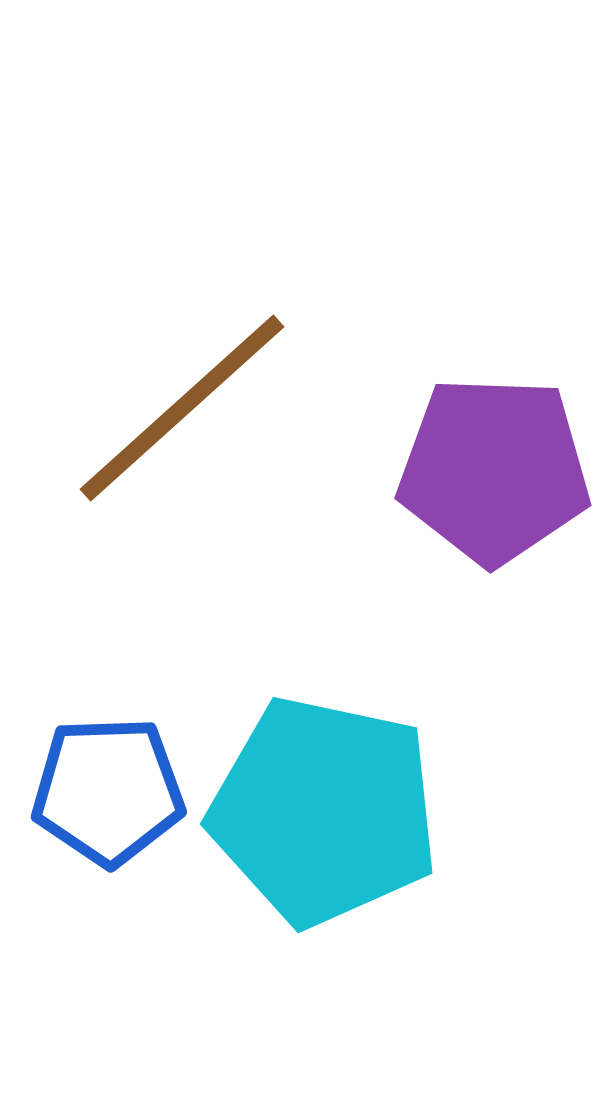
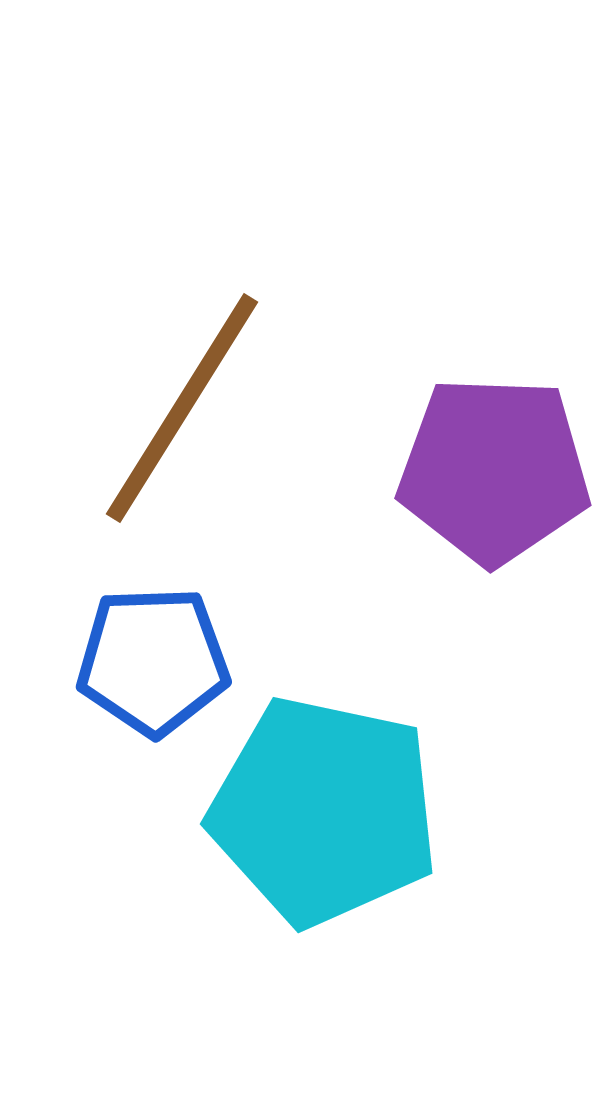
brown line: rotated 16 degrees counterclockwise
blue pentagon: moved 45 px right, 130 px up
